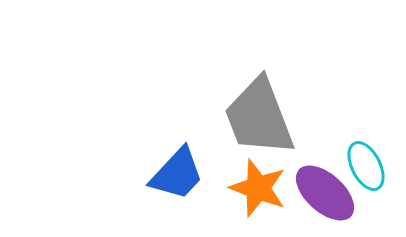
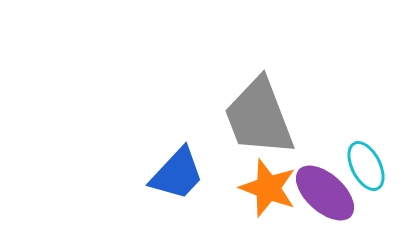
orange star: moved 10 px right
